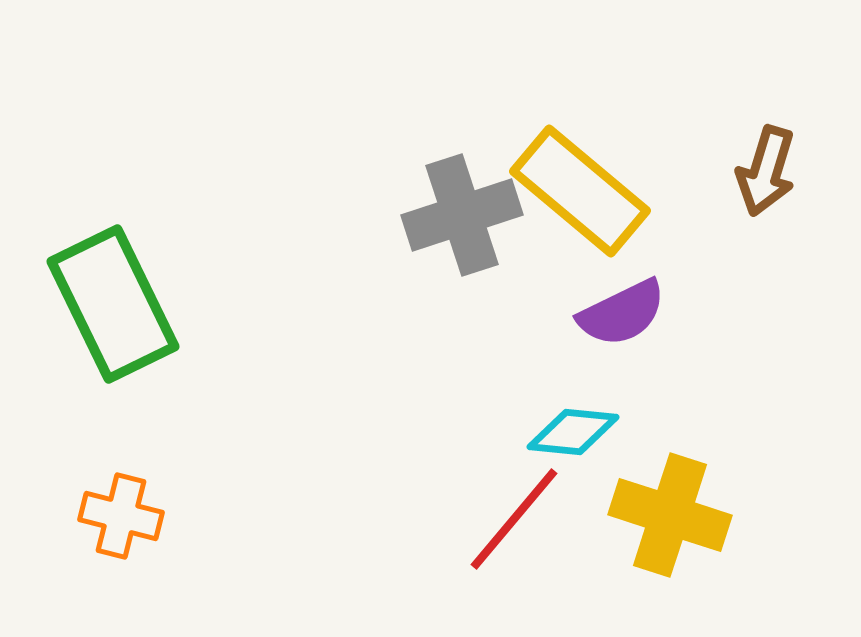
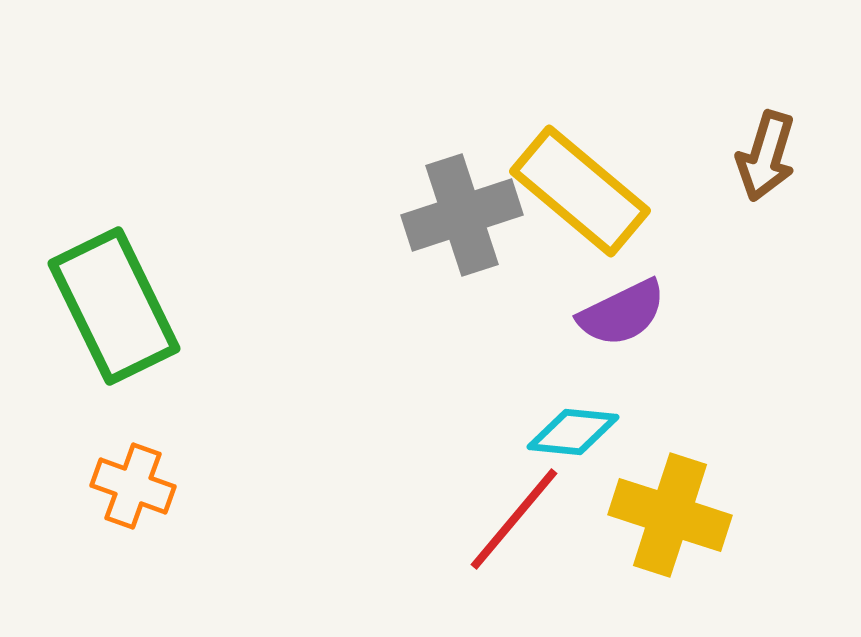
brown arrow: moved 15 px up
green rectangle: moved 1 px right, 2 px down
orange cross: moved 12 px right, 30 px up; rotated 6 degrees clockwise
